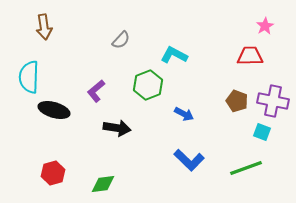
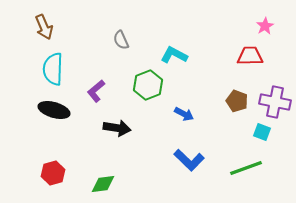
brown arrow: rotated 15 degrees counterclockwise
gray semicircle: rotated 114 degrees clockwise
cyan semicircle: moved 24 px right, 8 px up
purple cross: moved 2 px right, 1 px down
